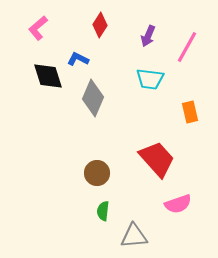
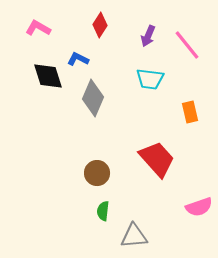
pink L-shape: rotated 70 degrees clockwise
pink line: moved 2 px up; rotated 68 degrees counterclockwise
pink semicircle: moved 21 px right, 3 px down
